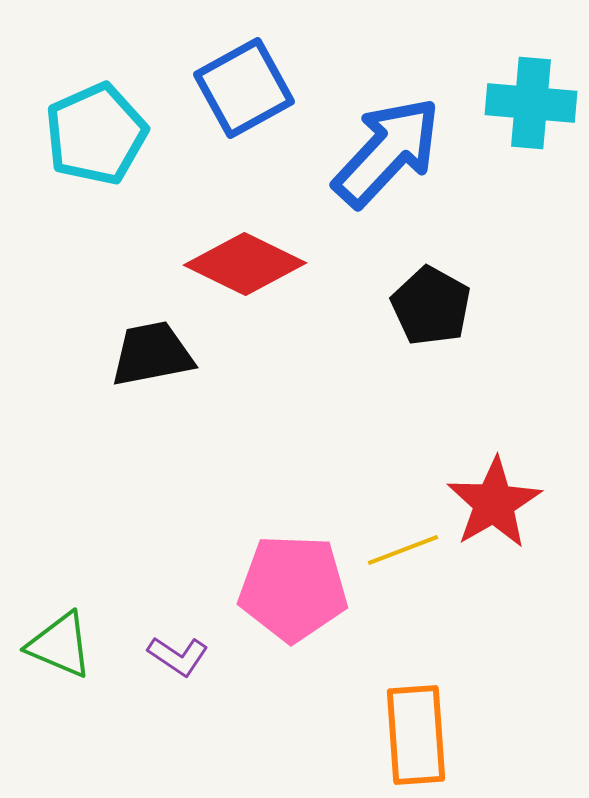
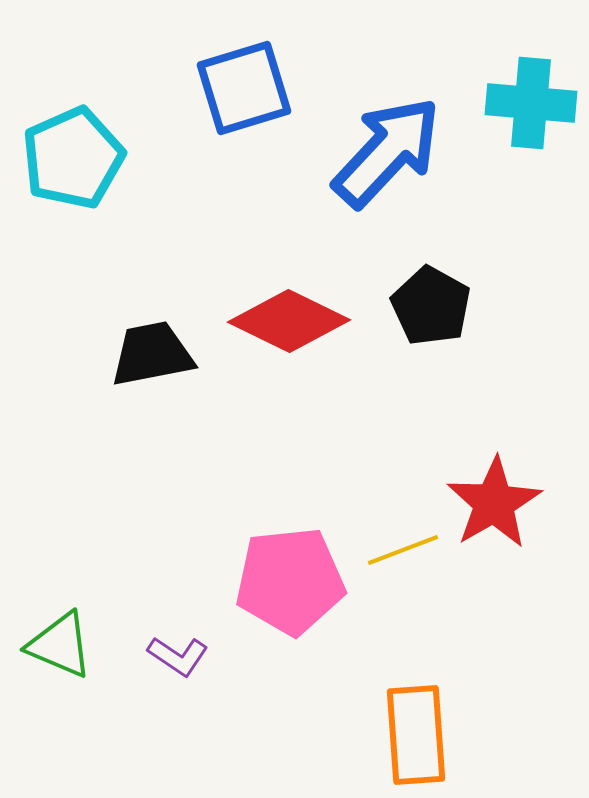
blue square: rotated 12 degrees clockwise
cyan pentagon: moved 23 px left, 24 px down
red diamond: moved 44 px right, 57 px down
pink pentagon: moved 3 px left, 7 px up; rotated 8 degrees counterclockwise
